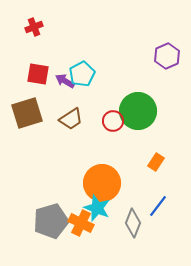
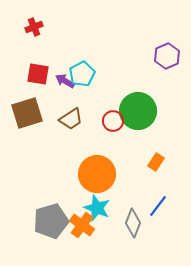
orange circle: moved 5 px left, 9 px up
orange cross: moved 1 px right, 2 px down; rotated 10 degrees clockwise
